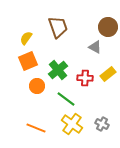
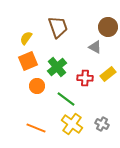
green cross: moved 1 px left, 3 px up
